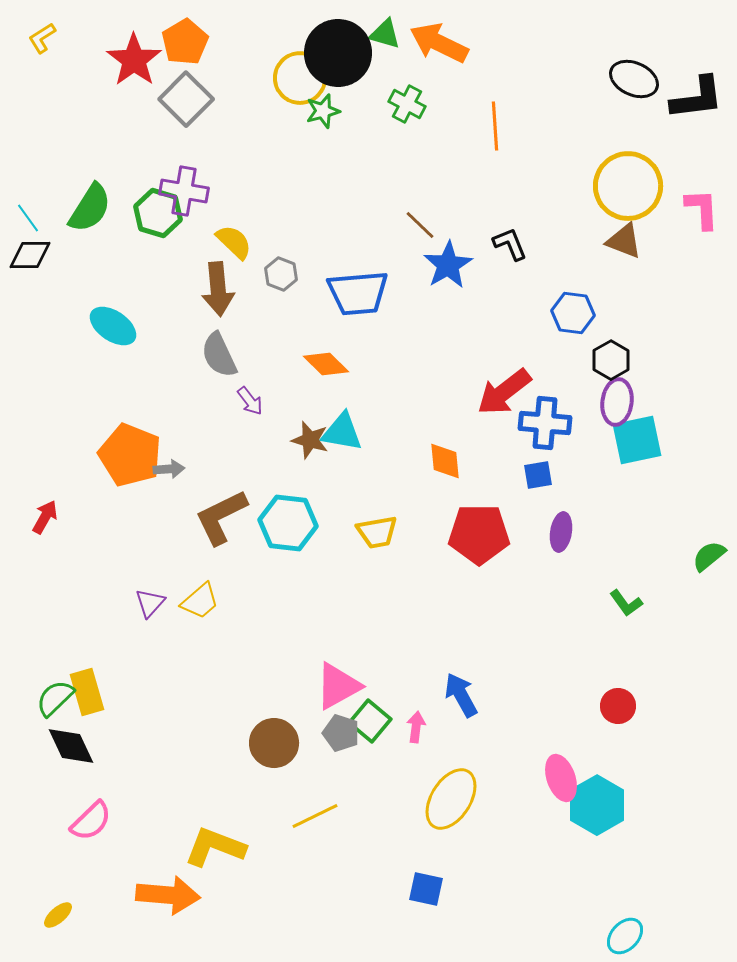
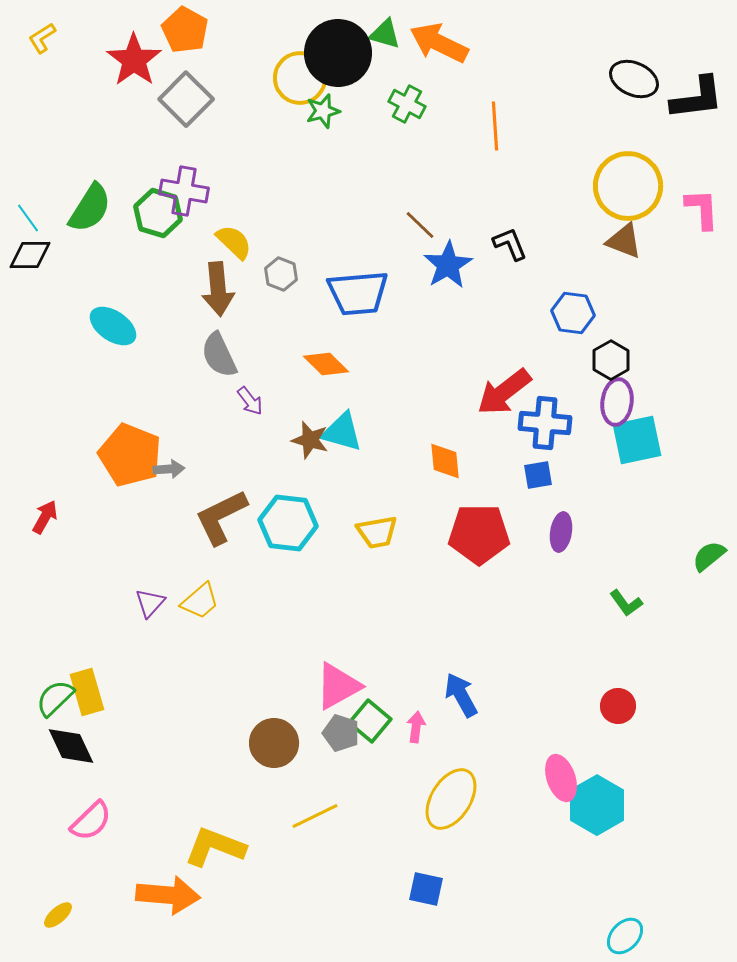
orange pentagon at (185, 42): moved 12 px up; rotated 12 degrees counterclockwise
cyan triangle at (342, 432): rotated 6 degrees clockwise
